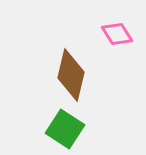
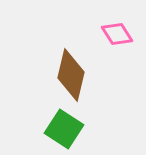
green square: moved 1 px left
